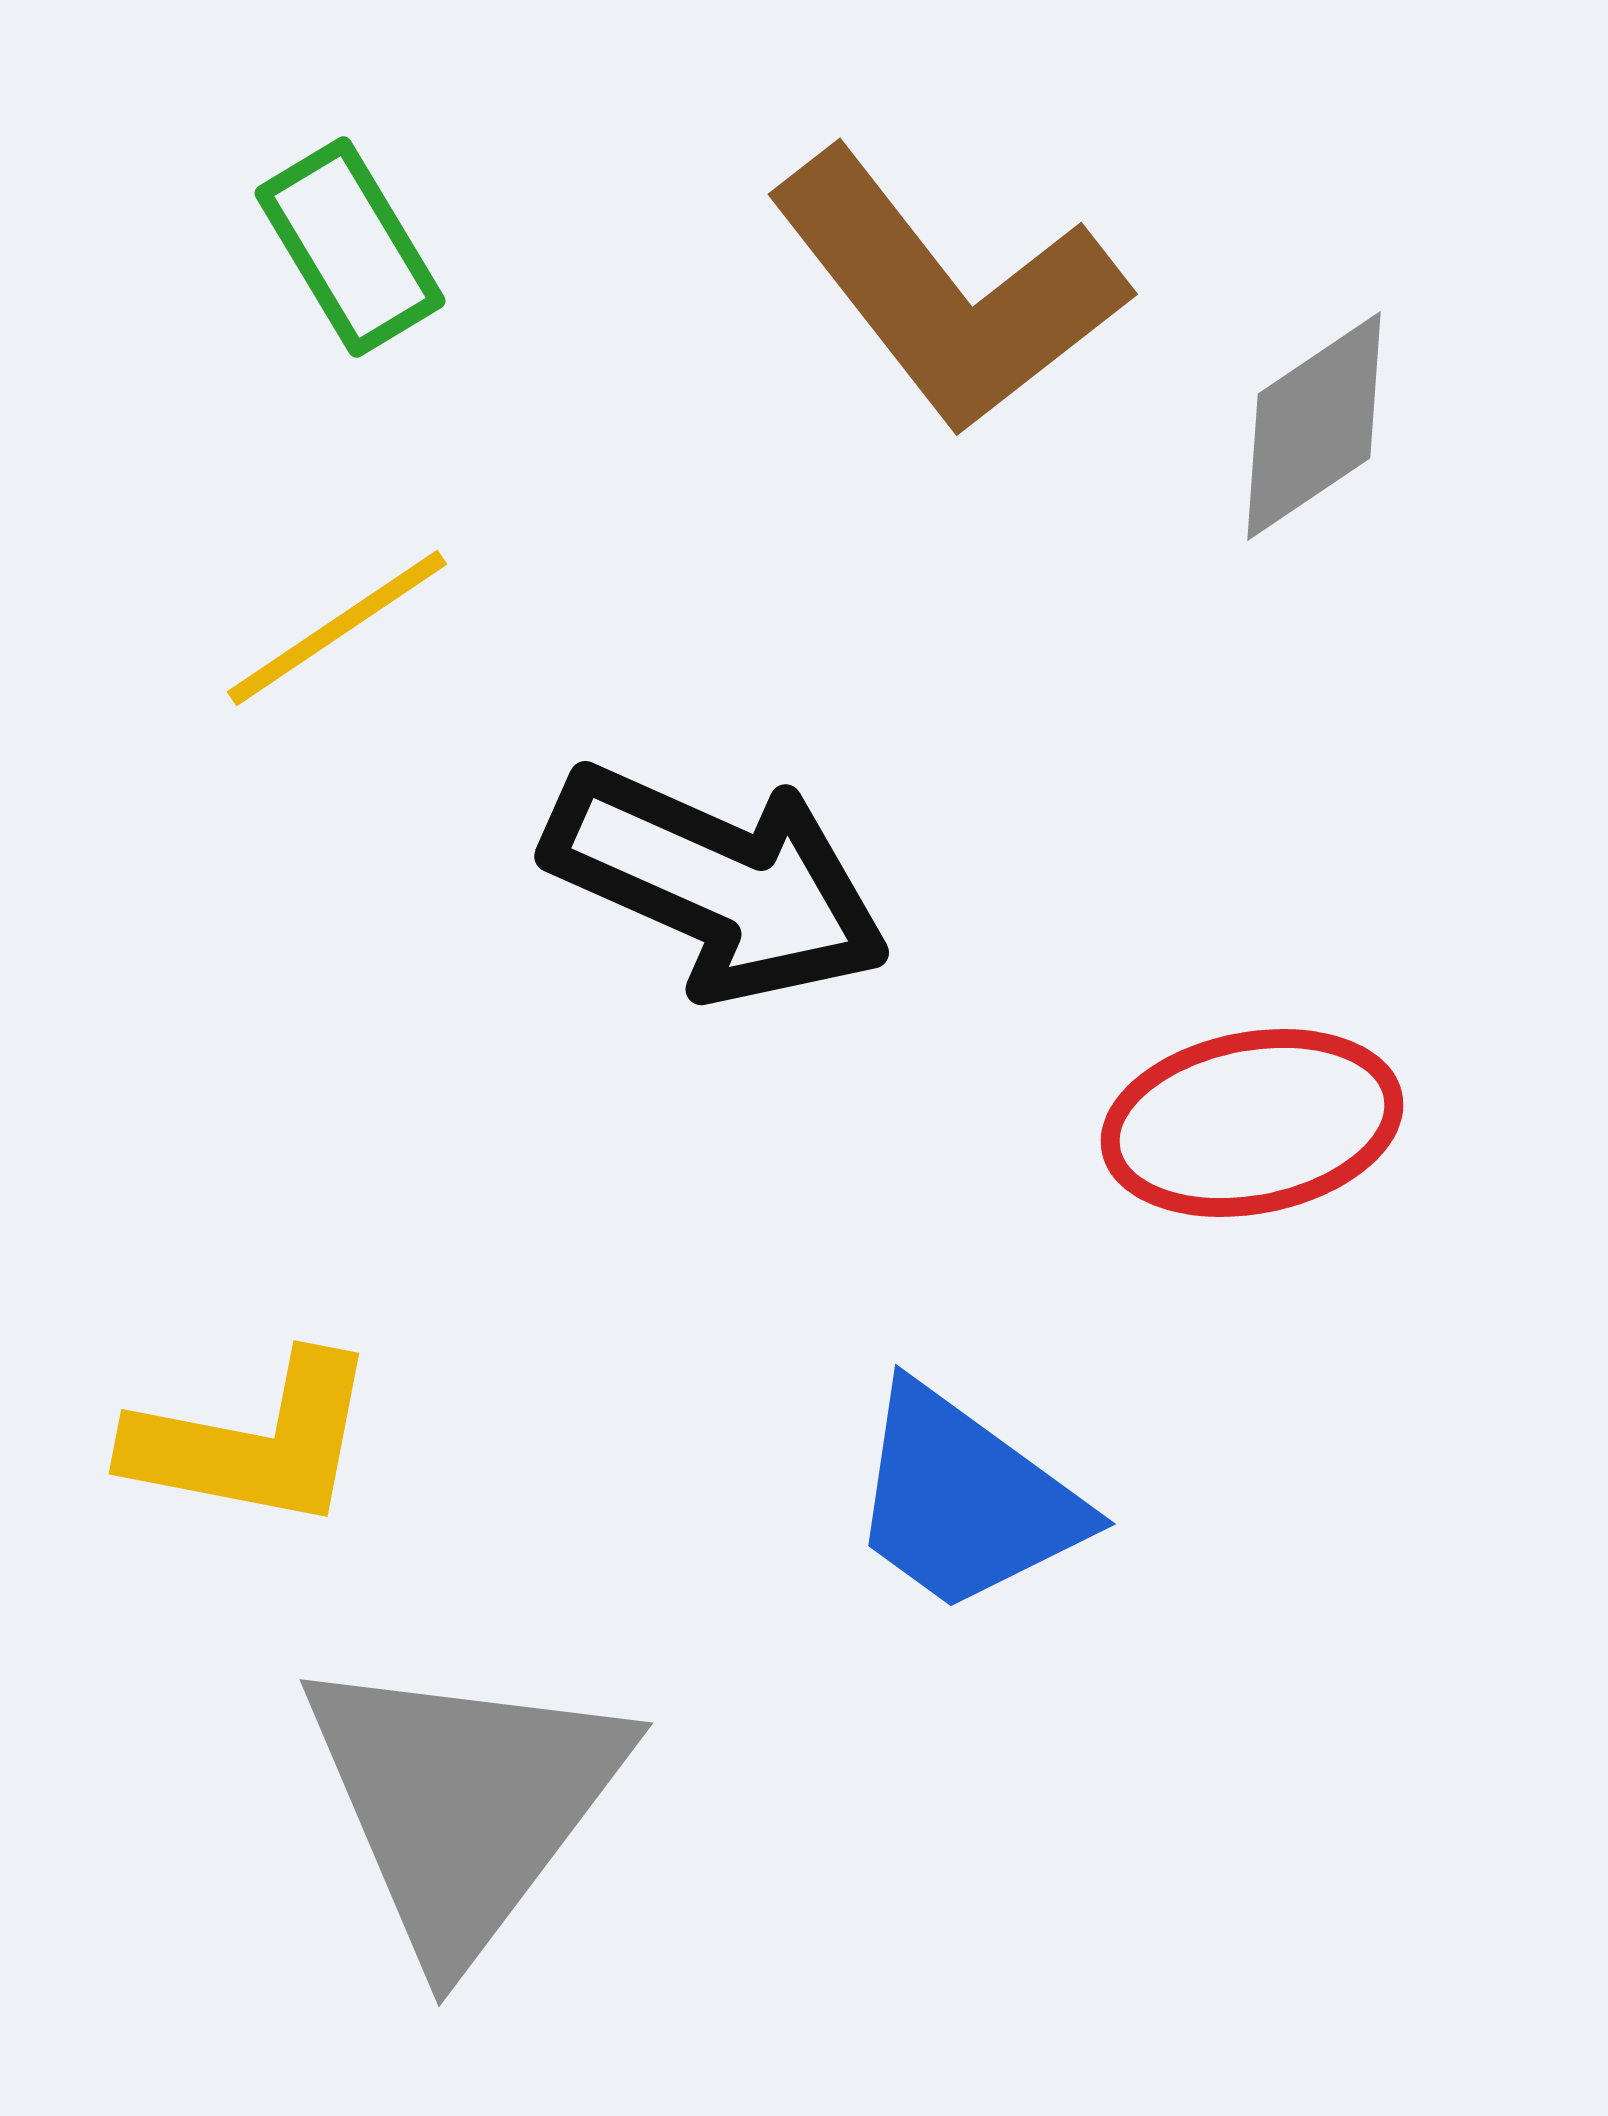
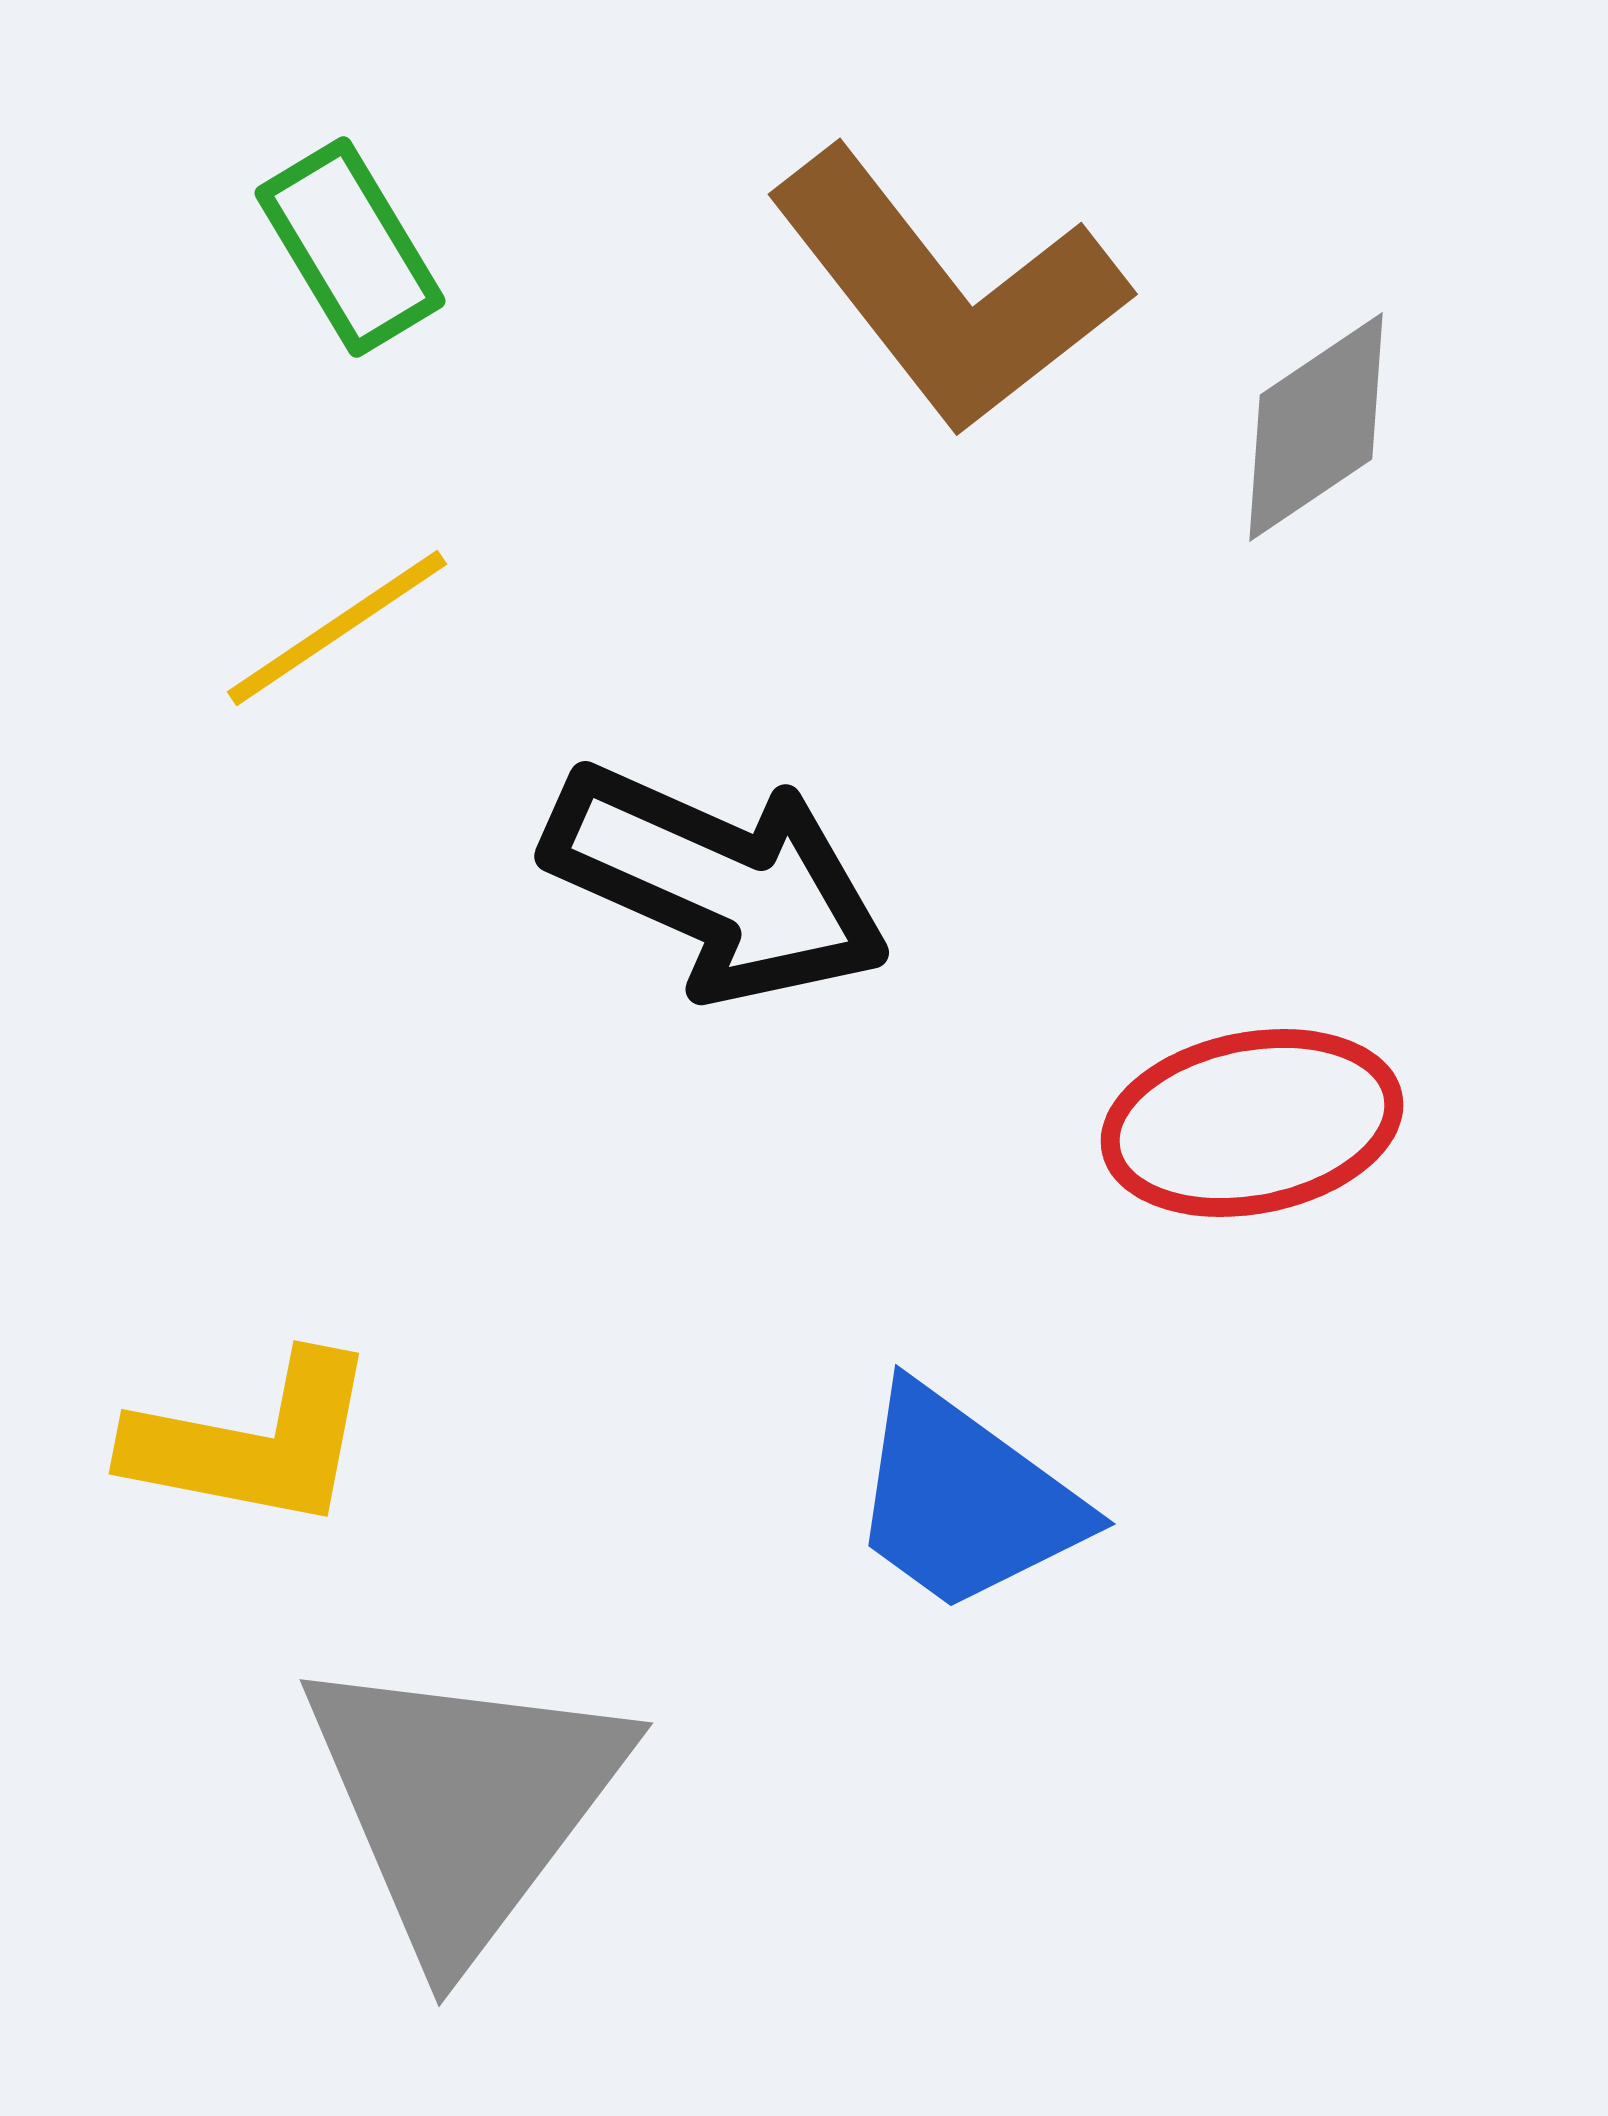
gray diamond: moved 2 px right, 1 px down
